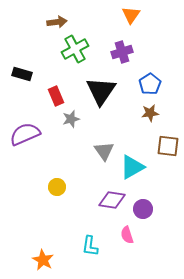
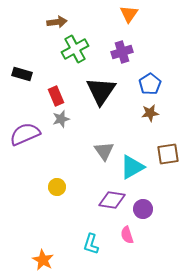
orange triangle: moved 2 px left, 1 px up
gray star: moved 10 px left
brown square: moved 8 px down; rotated 15 degrees counterclockwise
cyan L-shape: moved 1 px right, 2 px up; rotated 10 degrees clockwise
